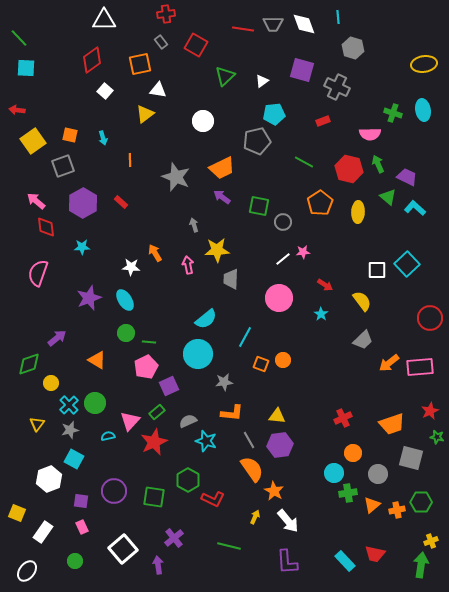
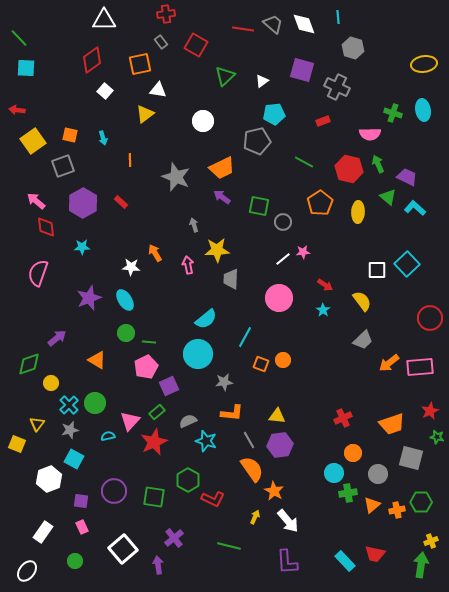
gray trapezoid at (273, 24): rotated 140 degrees counterclockwise
cyan star at (321, 314): moved 2 px right, 4 px up
yellow square at (17, 513): moved 69 px up
